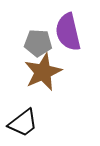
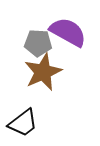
purple semicircle: rotated 132 degrees clockwise
